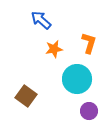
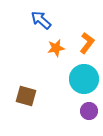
orange L-shape: moved 2 px left; rotated 20 degrees clockwise
orange star: moved 2 px right, 1 px up
cyan circle: moved 7 px right
brown square: rotated 20 degrees counterclockwise
